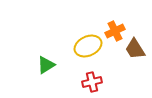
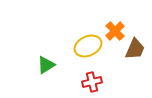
orange cross: rotated 18 degrees counterclockwise
brown trapezoid: rotated 125 degrees counterclockwise
